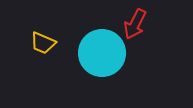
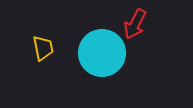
yellow trapezoid: moved 5 px down; rotated 124 degrees counterclockwise
